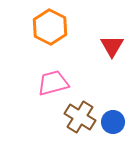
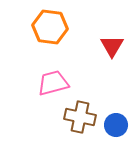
orange hexagon: rotated 20 degrees counterclockwise
brown cross: rotated 20 degrees counterclockwise
blue circle: moved 3 px right, 3 px down
